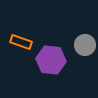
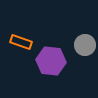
purple hexagon: moved 1 px down
